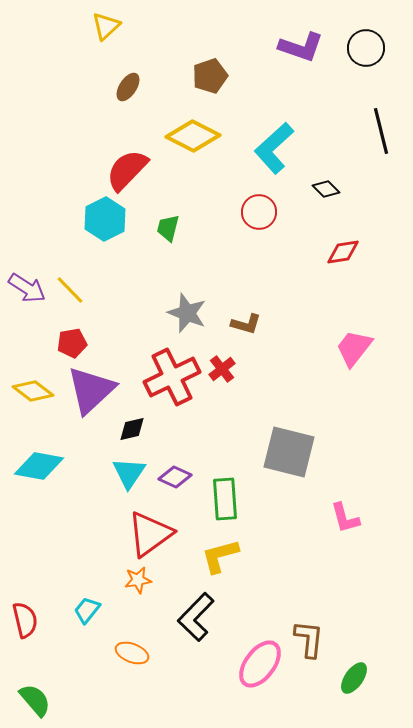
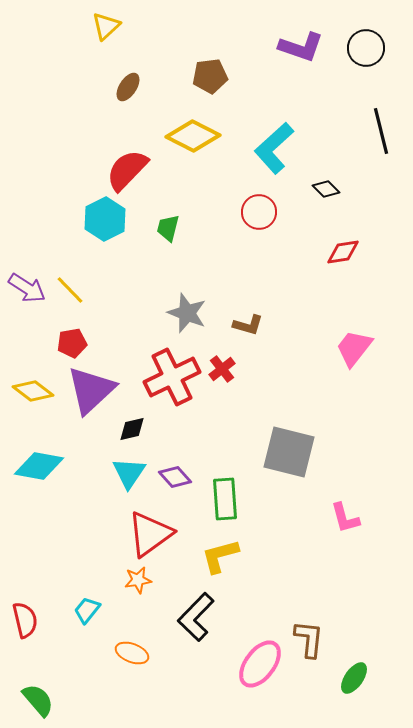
brown pentagon at (210, 76): rotated 12 degrees clockwise
brown L-shape at (246, 324): moved 2 px right, 1 px down
purple diamond at (175, 477): rotated 24 degrees clockwise
green semicircle at (35, 700): moved 3 px right
